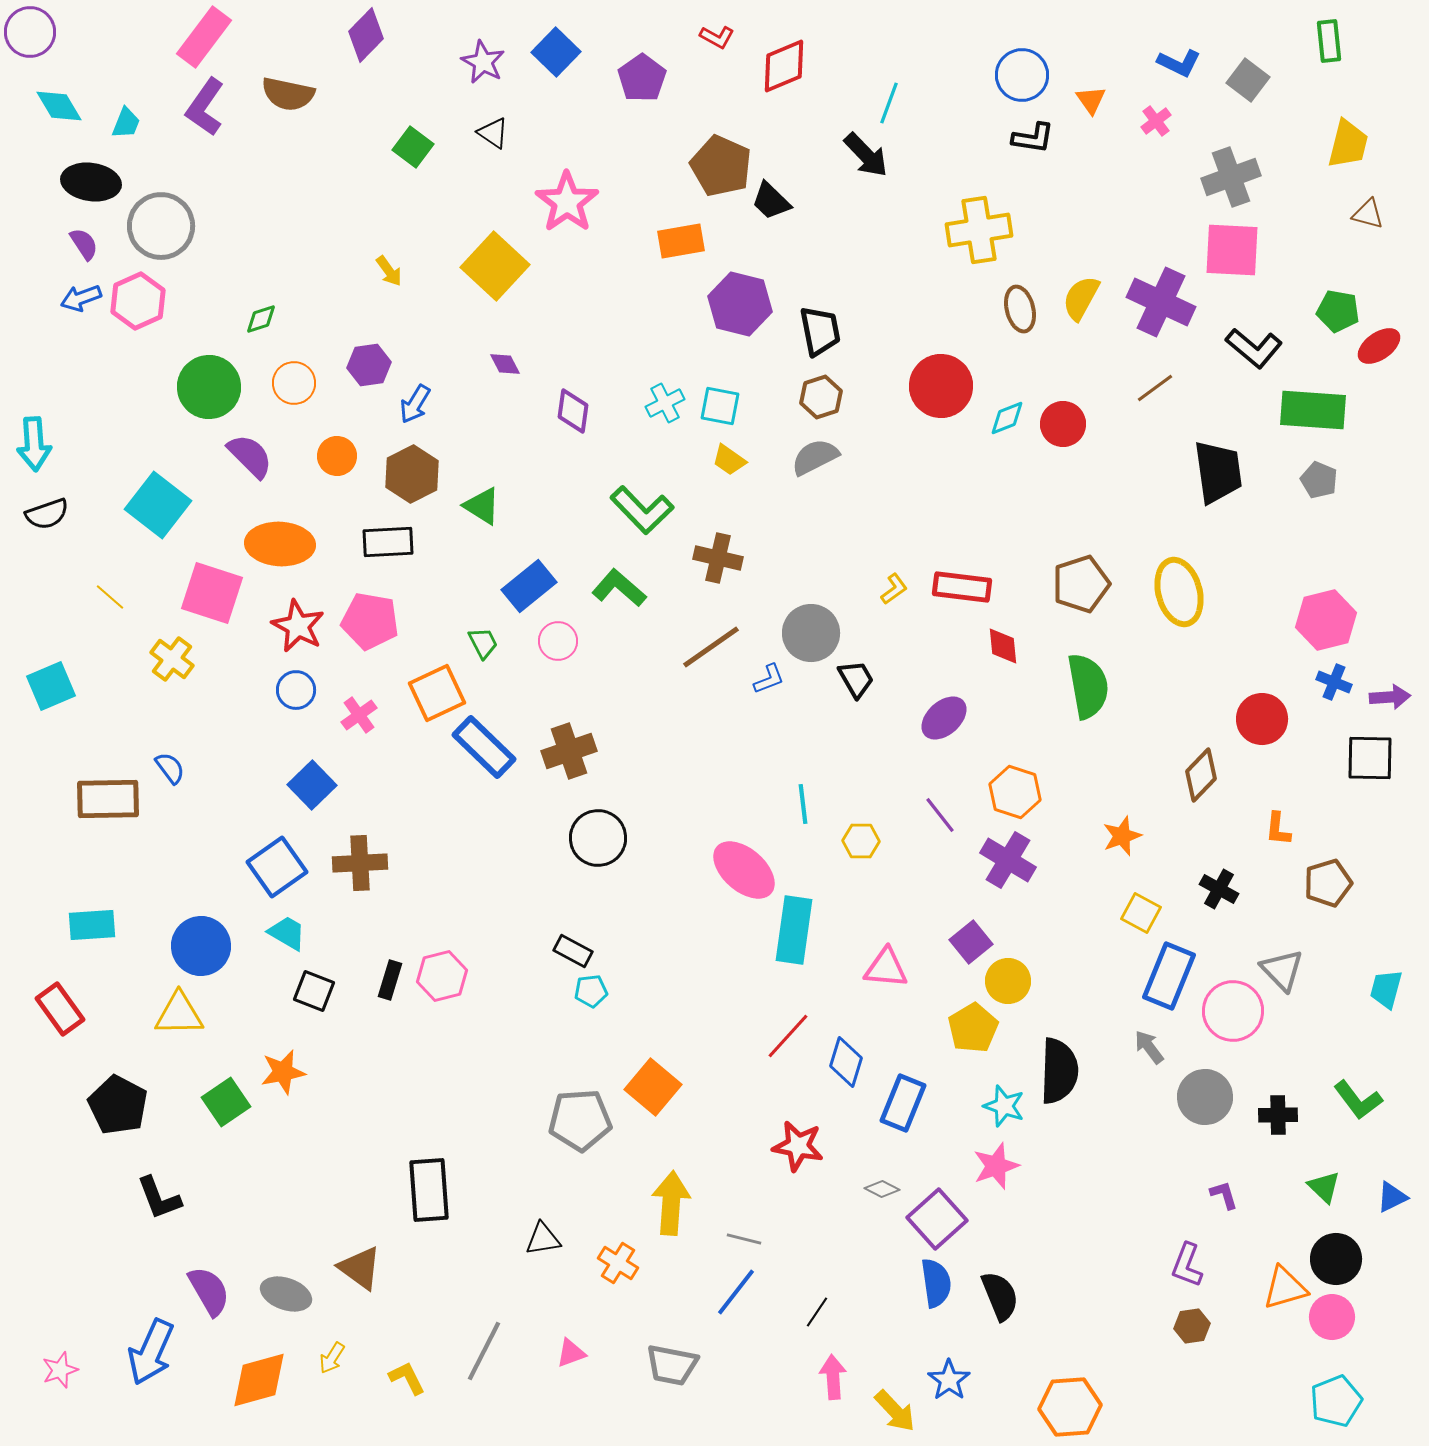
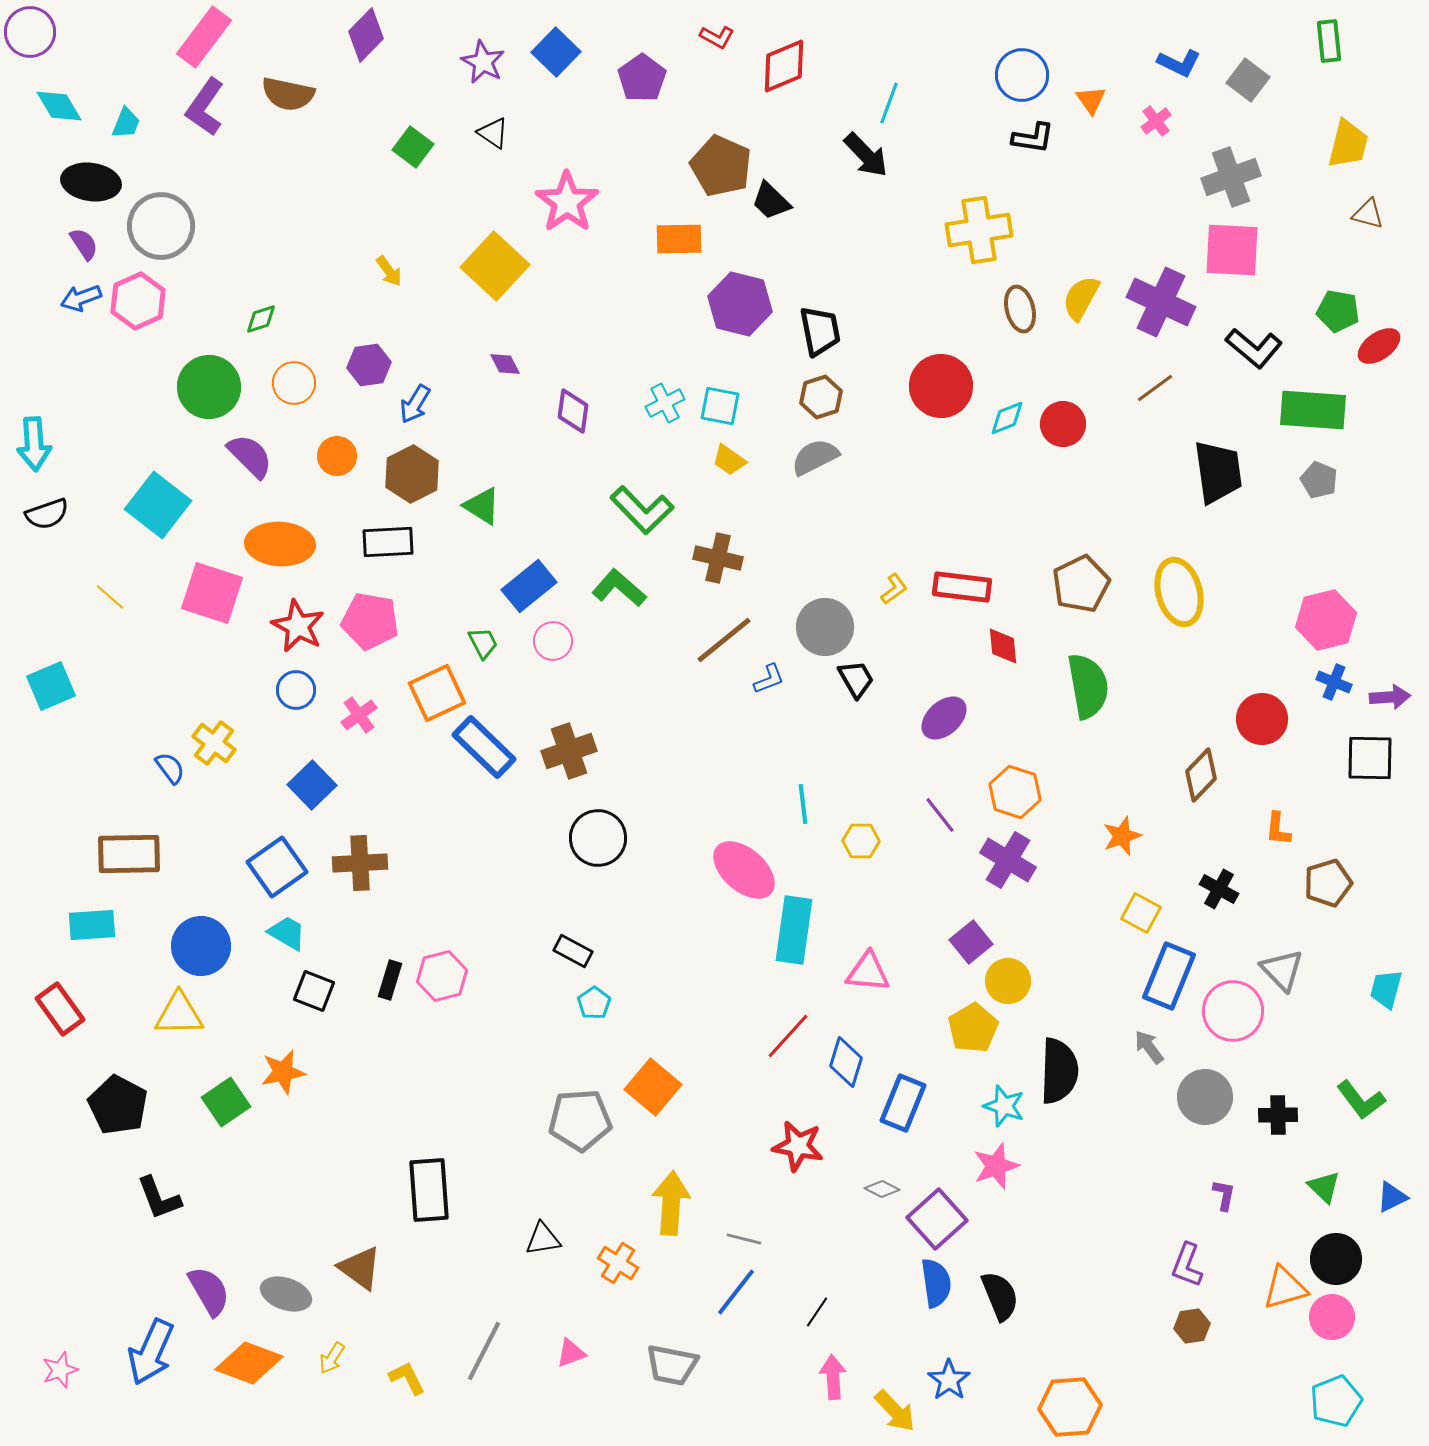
orange rectangle at (681, 241): moved 2 px left, 2 px up; rotated 9 degrees clockwise
brown pentagon at (1081, 584): rotated 8 degrees counterclockwise
gray circle at (811, 633): moved 14 px right, 6 px up
pink circle at (558, 641): moved 5 px left
brown line at (711, 647): moved 13 px right, 7 px up; rotated 4 degrees counterclockwise
yellow cross at (172, 659): moved 42 px right, 84 px down
brown rectangle at (108, 799): moved 21 px right, 55 px down
pink triangle at (886, 968): moved 18 px left, 4 px down
cyan pentagon at (591, 991): moved 3 px right, 12 px down; rotated 28 degrees counterclockwise
green L-shape at (1358, 1100): moved 3 px right
purple L-shape at (1224, 1195): rotated 28 degrees clockwise
orange diamond at (259, 1380): moved 10 px left, 17 px up; rotated 36 degrees clockwise
